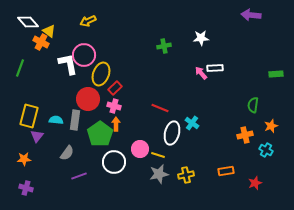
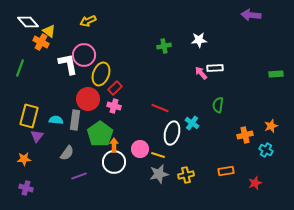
white star at (201, 38): moved 2 px left, 2 px down
green semicircle at (253, 105): moved 35 px left
orange arrow at (116, 124): moved 2 px left, 21 px down
